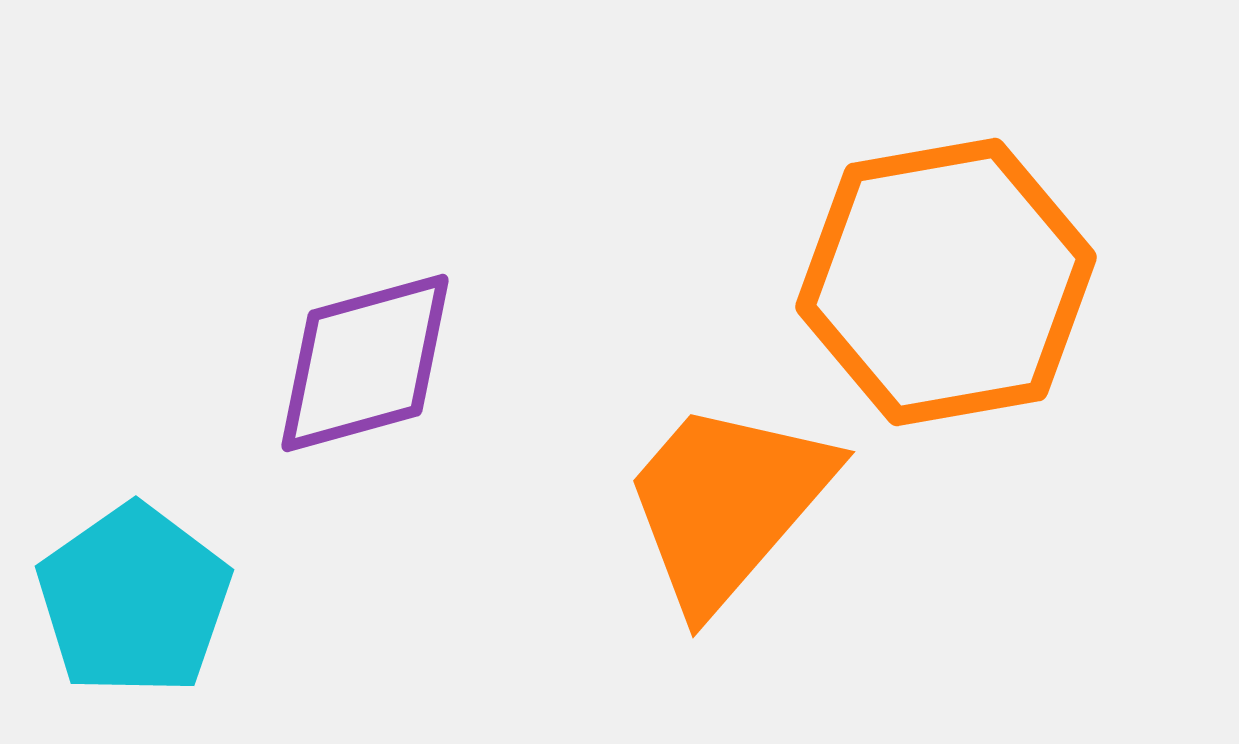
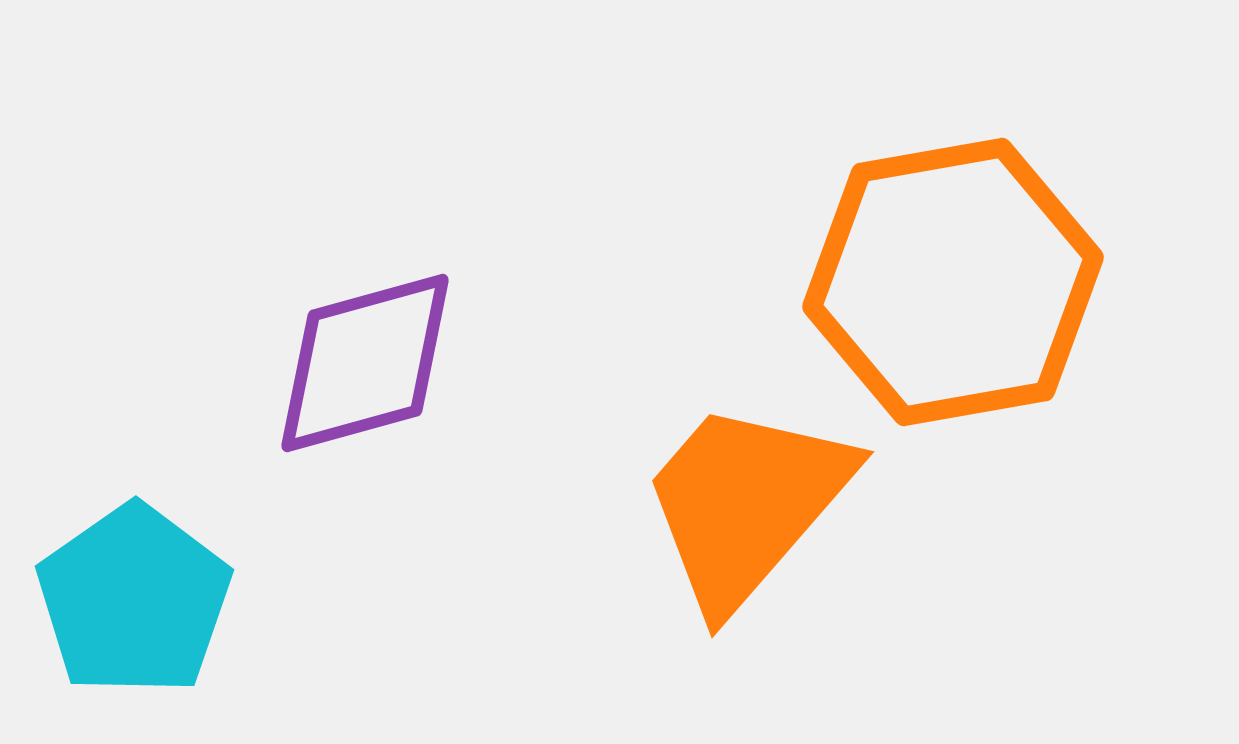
orange hexagon: moved 7 px right
orange trapezoid: moved 19 px right
